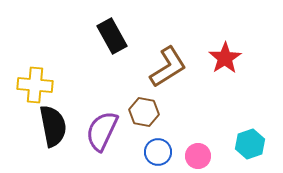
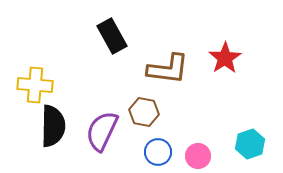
brown L-shape: moved 2 px down; rotated 39 degrees clockwise
black semicircle: rotated 12 degrees clockwise
